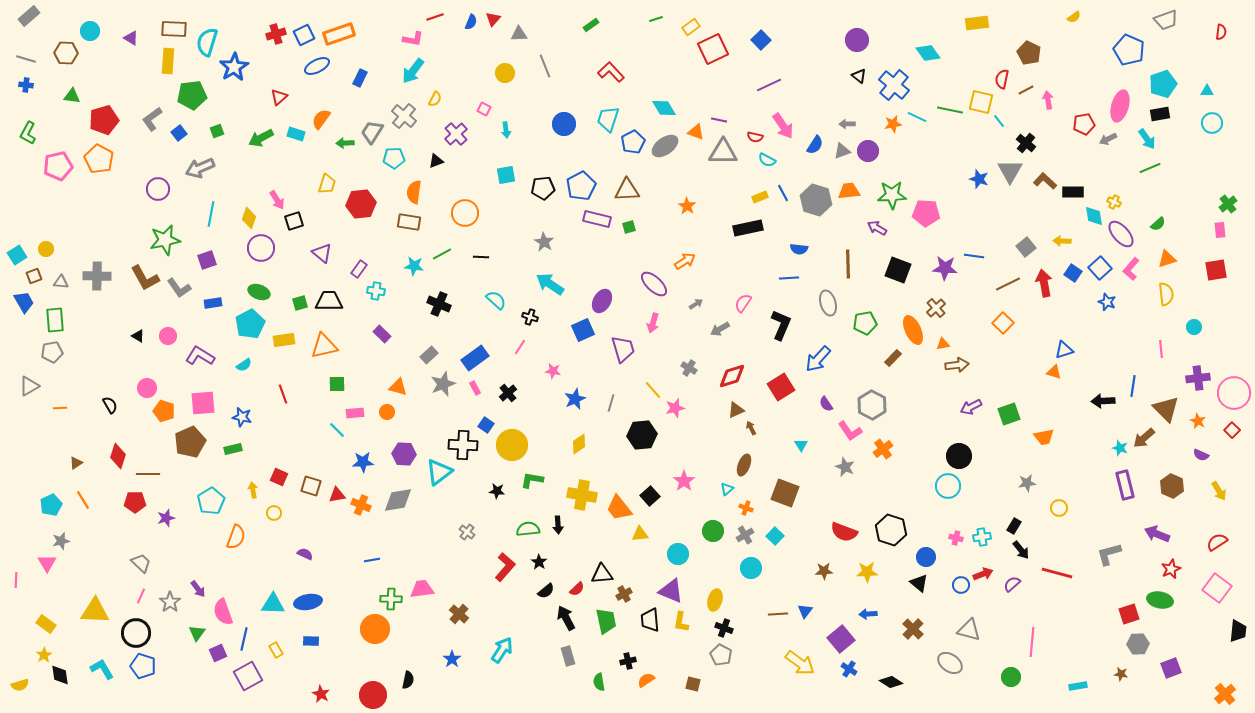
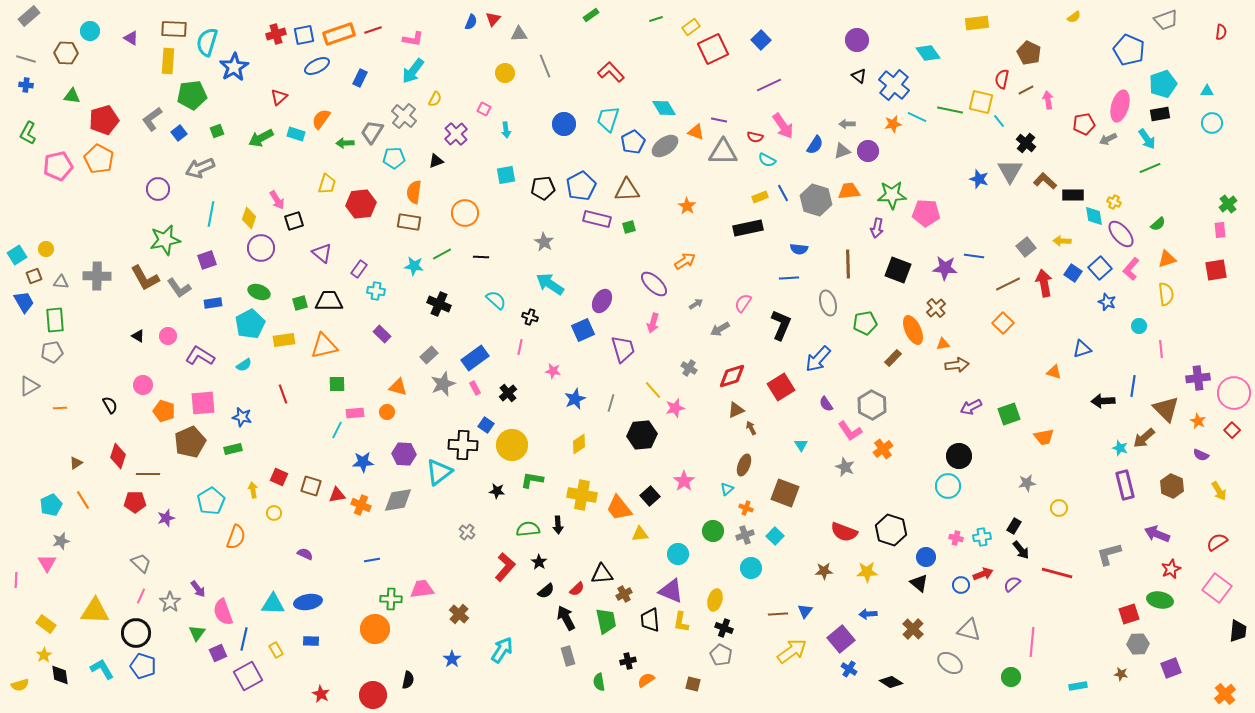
red line at (435, 17): moved 62 px left, 13 px down
green rectangle at (591, 25): moved 10 px up
blue square at (304, 35): rotated 15 degrees clockwise
black rectangle at (1073, 192): moved 3 px down
purple arrow at (877, 228): rotated 108 degrees counterclockwise
cyan circle at (1194, 327): moved 55 px left, 1 px up
pink line at (520, 347): rotated 21 degrees counterclockwise
blue triangle at (1064, 350): moved 18 px right, 1 px up
pink circle at (147, 388): moved 4 px left, 3 px up
cyan line at (337, 430): rotated 72 degrees clockwise
gray cross at (745, 535): rotated 12 degrees clockwise
yellow arrow at (800, 663): moved 8 px left, 12 px up; rotated 72 degrees counterclockwise
